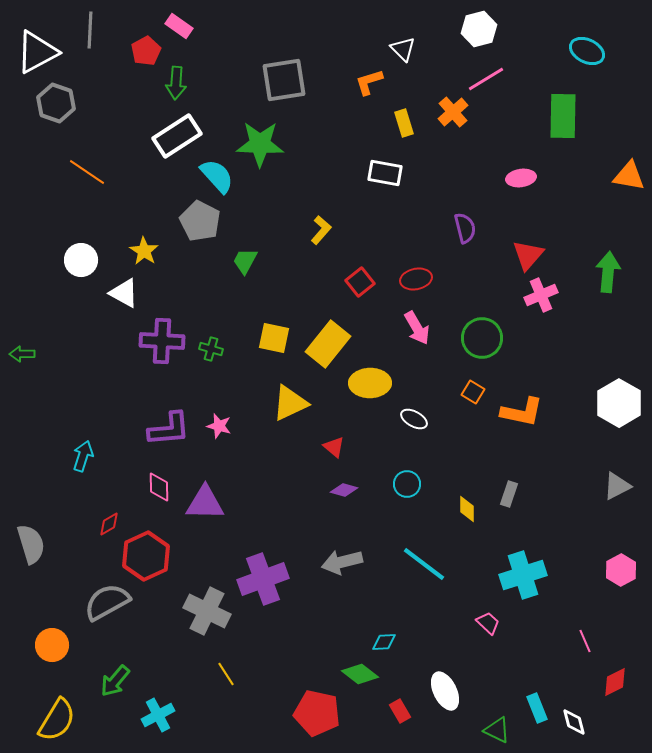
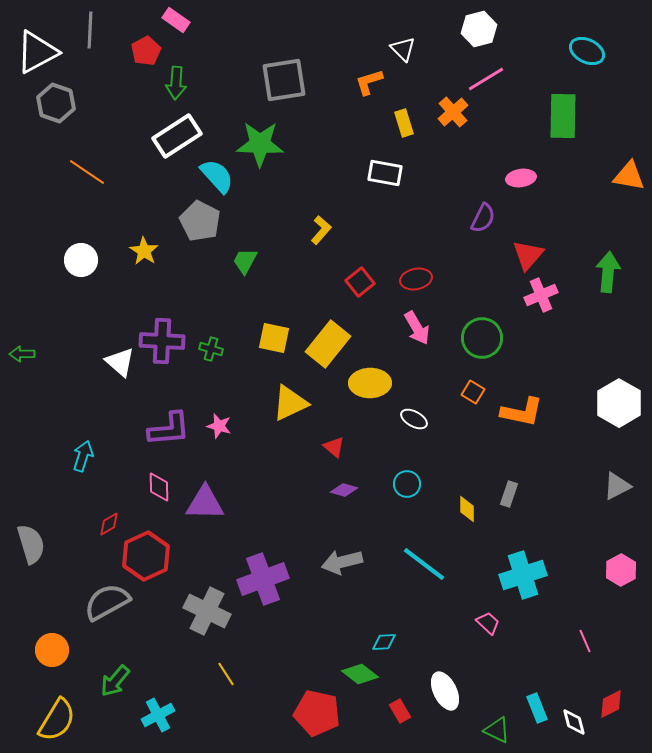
pink rectangle at (179, 26): moved 3 px left, 6 px up
purple semicircle at (465, 228): moved 18 px right, 10 px up; rotated 40 degrees clockwise
white triangle at (124, 293): moved 4 px left, 69 px down; rotated 12 degrees clockwise
orange circle at (52, 645): moved 5 px down
red diamond at (615, 682): moved 4 px left, 22 px down
